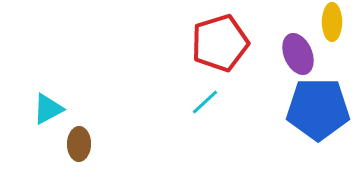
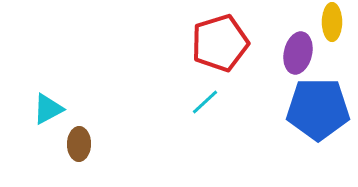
purple ellipse: moved 1 px up; rotated 36 degrees clockwise
